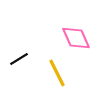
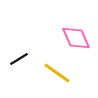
yellow line: rotated 28 degrees counterclockwise
